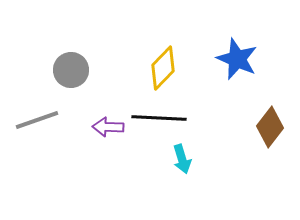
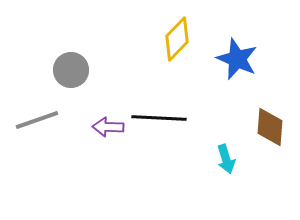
yellow diamond: moved 14 px right, 29 px up
brown diamond: rotated 33 degrees counterclockwise
cyan arrow: moved 44 px right
